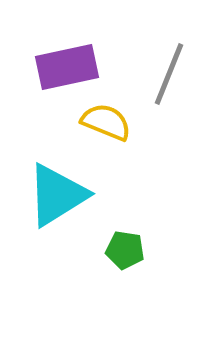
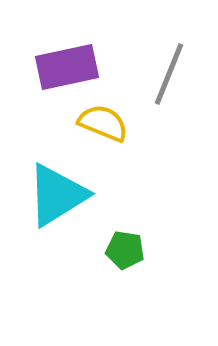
yellow semicircle: moved 3 px left, 1 px down
